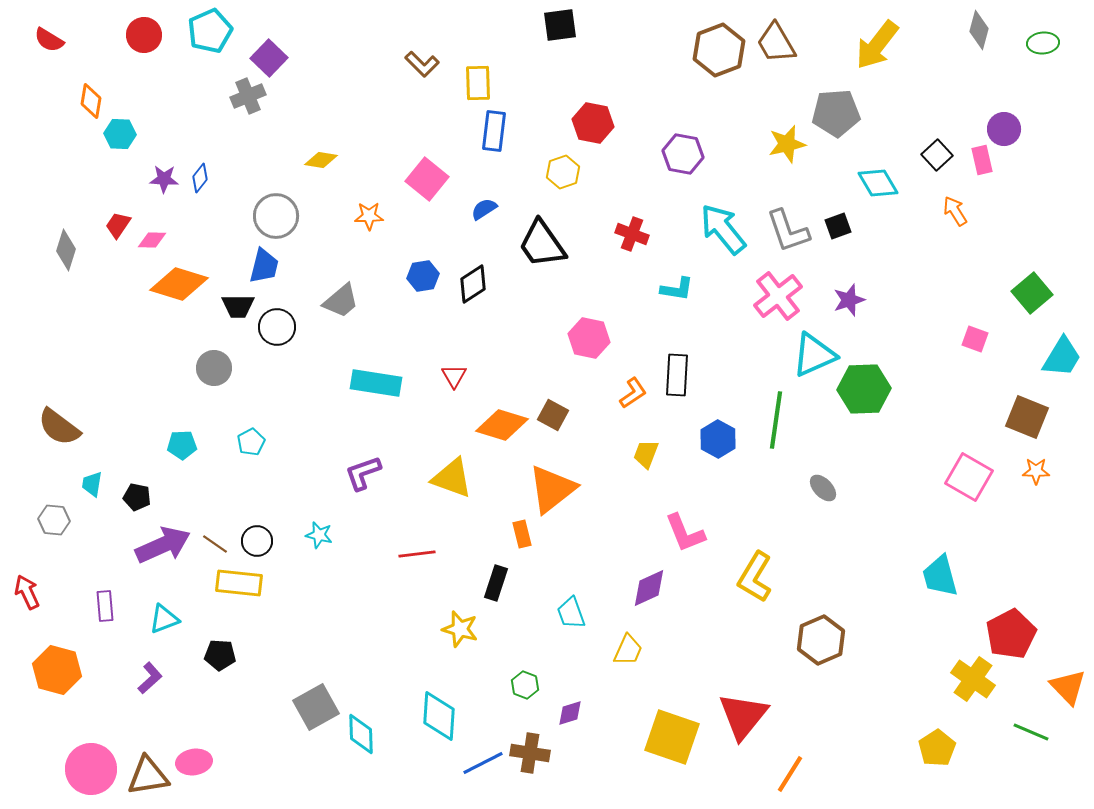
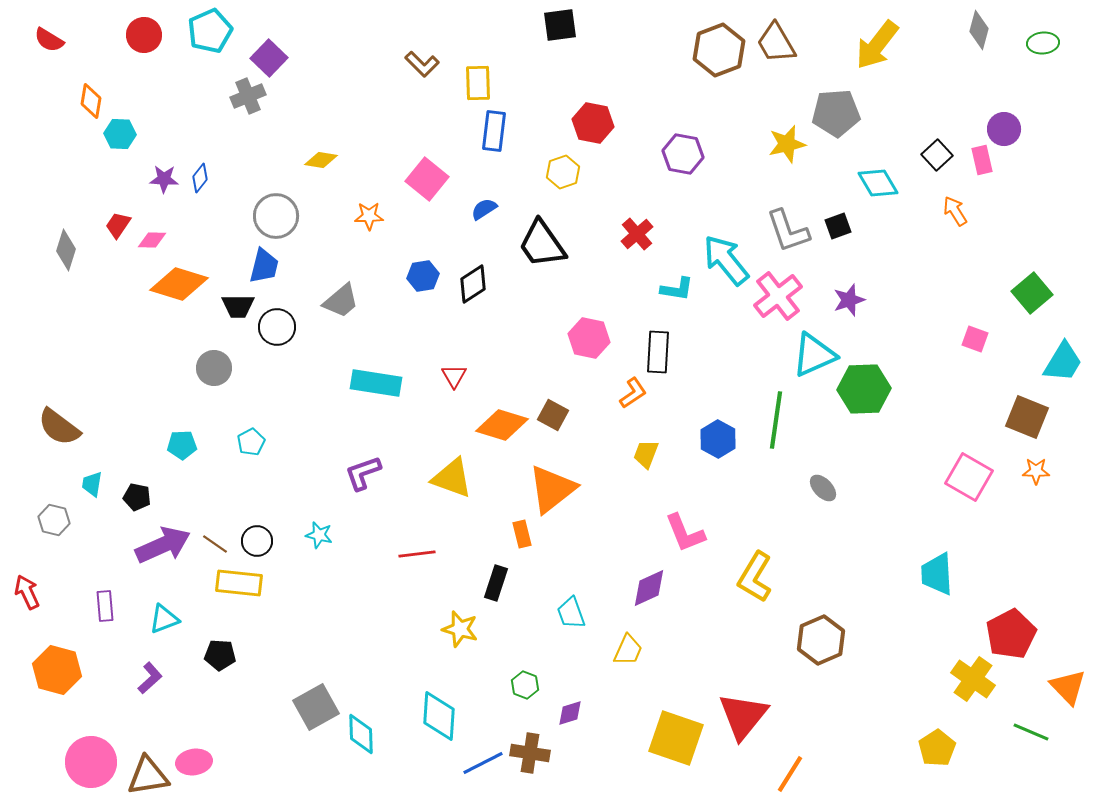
cyan arrow at (723, 229): moved 3 px right, 31 px down
red cross at (632, 234): moved 5 px right; rotated 28 degrees clockwise
cyan trapezoid at (1062, 357): moved 1 px right, 5 px down
black rectangle at (677, 375): moved 19 px left, 23 px up
gray hexagon at (54, 520): rotated 8 degrees clockwise
cyan trapezoid at (940, 576): moved 3 px left, 2 px up; rotated 12 degrees clockwise
yellow square at (672, 737): moved 4 px right, 1 px down
pink circle at (91, 769): moved 7 px up
